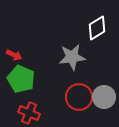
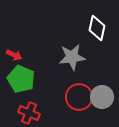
white diamond: rotated 45 degrees counterclockwise
gray circle: moved 2 px left
